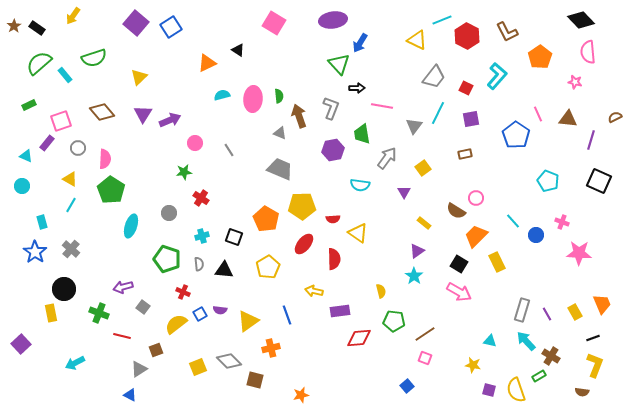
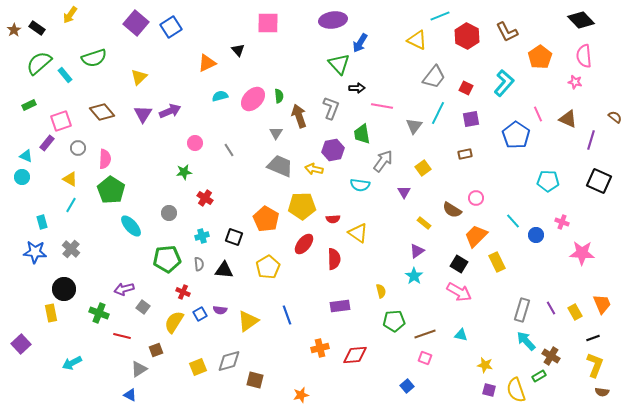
yellow arrow at (73, 16): moved 3 px left, 1 px up
cyan line at (442, 20): moved 2 px left, 4 px up
pink square at (274, 23): moved 6 px left; rotated 30 degrees counterclockwise
brown star at (14, 26): moved 4 px down
black triangle at (238, 50): rotated 16 degrees clockwise
pink semicircle at (588, 52): moved 4 px left, 4 px down
cyan L-shape at (497, 76): moved 7 px right, 7 px down
cyan semicircle at (222, 95): moved 2 px left, 1 px down
pink ellipse at (253, 99): rotated 40 degrees clockwise
brown semicircle at (615, 117): rotated 64 degrees clockwise
brown triangle at (568, 119): rotated 18 degrees clockwise
purple arrow at (170, 120): moved 9 px up
gray triangle at (280, 133): moved 4 px left; rotated 40 degrees clockwise
gray arrow at (387, 158): moved 4 px left, 3 px down
gray trapezoid at (280, 169): moved 3 px up
cyan pentagon at (548, 181): rotated 20 degrees counterclockwise
cyan circle at (22, 186): moved 9 px up
red cross at (201, 198): moved 4 px right
brown semicircle at (456, 211): moved 4 px left, 1 px up
cyan ellipse at (131, 226): rotated 60 degrees counterclockwise
blue star at (35, 252): rotated 30 degrees counterclockwise
pink star at (579, 253): moved 3 px right
green pentagon at (167, 259): rotated 24 degrees counterclockwise
purple arrow at (123, 287): moved 1 px right, 2 px down
yellow arrow at (314, 291): moved 122 px up
purple rectangle at (340, 311): moved 5 px up
purple line at (547, 314): moved 4 px right, 6 px up
green pentagon at (394, 321): rotated 10 degrees counterclockwise
yellow semicircle at (176, 324): moved 2 px left, 2 px up; rotated 20 degrees counterclockwise
brown line at (425, 334): rotated 15 degrees clockwise
red diamond at (359, 338): moved 4 px left, 17 px down
cyan triangle at (490, 341): moved 29 px left, 6 px up
orange cross at (271, 348): moved 49 px right
gray diamond at (229, 361): rotated 60 degrees counterclockwise
cyan arrow at (75, 363): moved 3 px left
yellow star at (473, 365): moved 12 px right
brown semicircle at (582, 392): moved 20 px right
